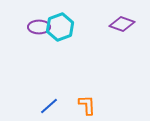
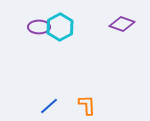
cyan hexagon: rotated 8 degrees counterclockwise
